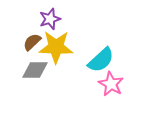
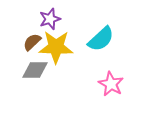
cyan semicircle: moved 21 px up
